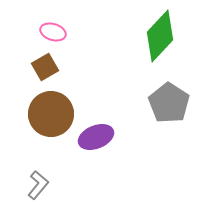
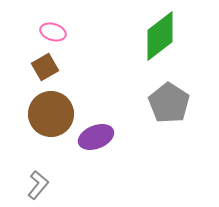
green diamond: rotated 9 degrees clockwise
